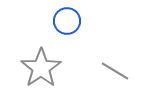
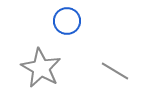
gray star: rotated 9 degrees counterclockwise
